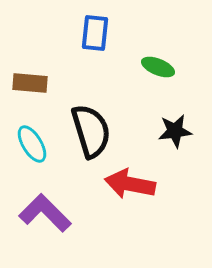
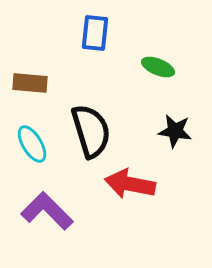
black star: rotated 16 degrees clockwise
purple L-shape: moved 2 px right, 2 px up
